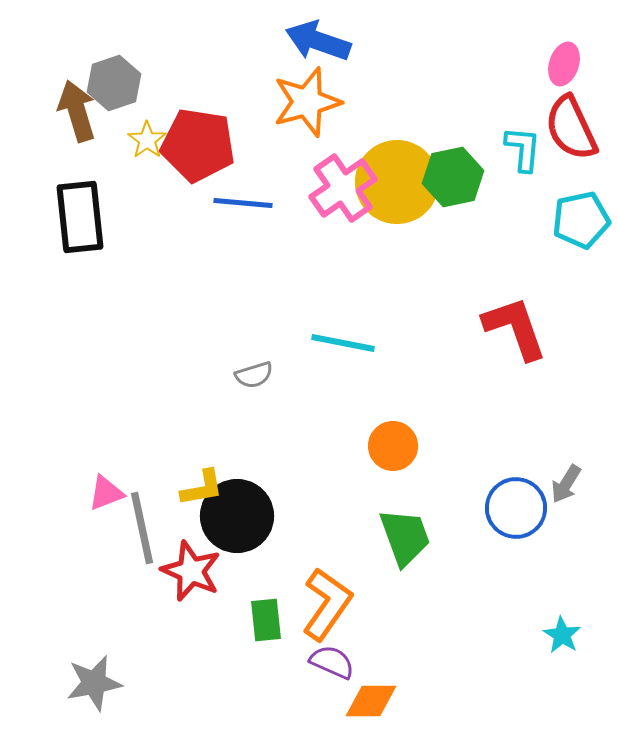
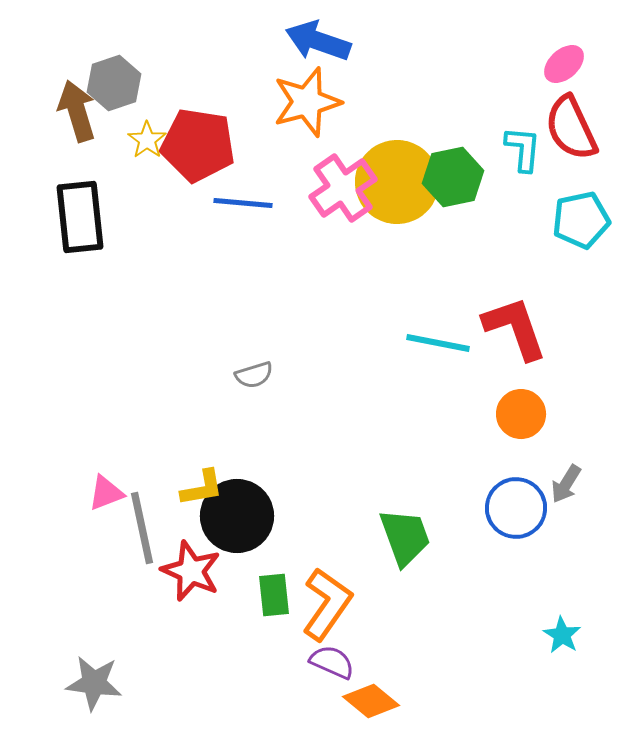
pink ellipse: rotated 30 degrees clockwise
cyan line: moved 95 px right
orange circle: moved 128 px right, 32 px up
green rectangle: moved 8 px right, 25 px up
gray star: rotated 18 degrees clockwise
orange diamond: rotated 40 degrees clockwise
